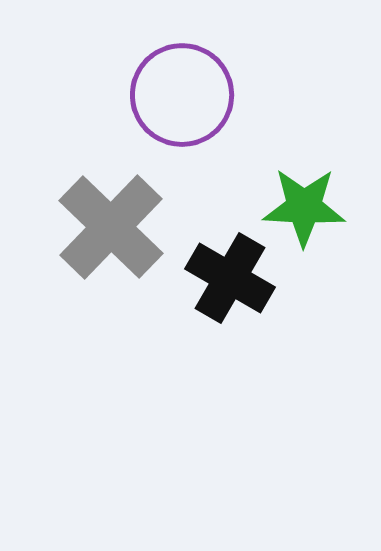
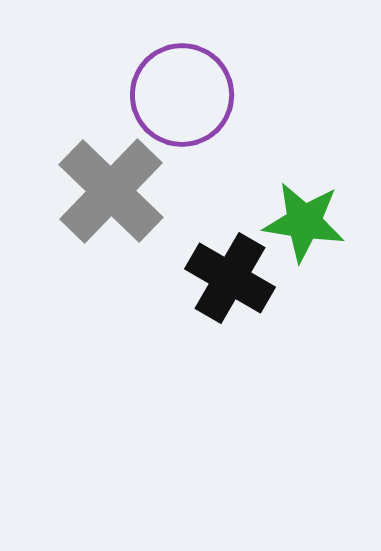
green star: moved 15 px down; rotated 6 degrees clockwise
gray cross: moved 36 px up
